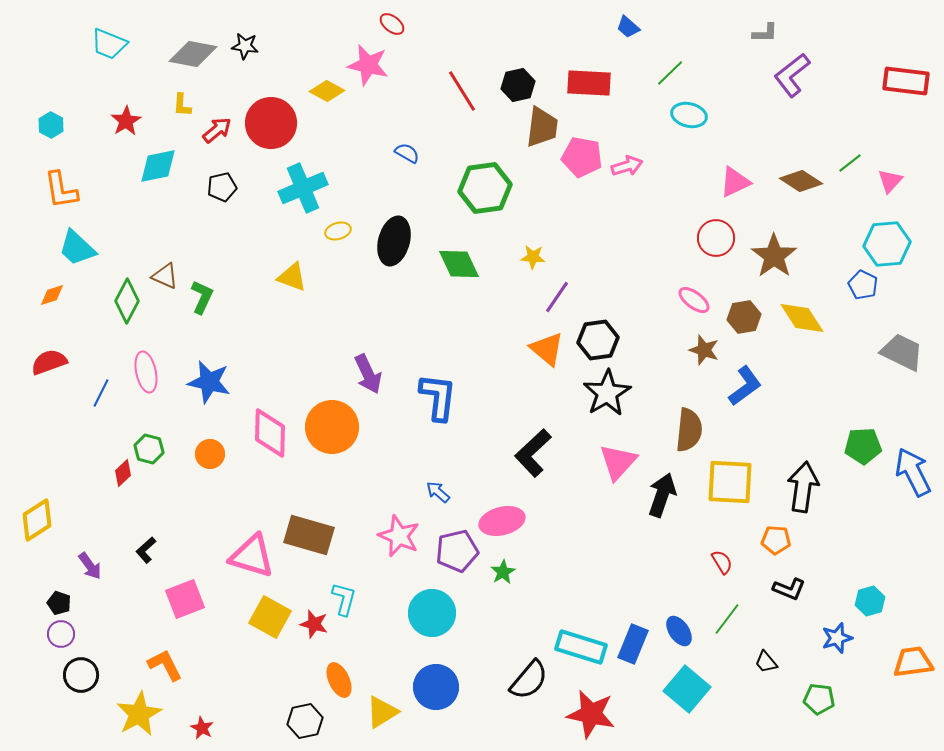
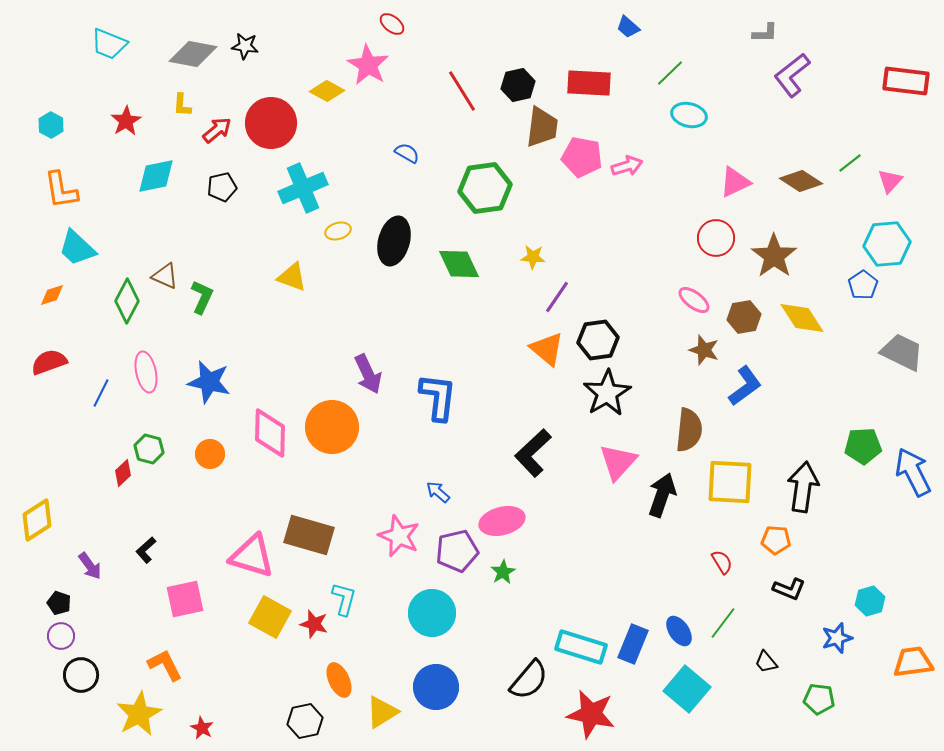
pink star at (368, 65): rotated 18 degrees clockwise
cyan diamond at (158, 166): moved 2 px left, 10 px down
blue pentagon at (863, 285): rotated 12 degrees clockwise
pink square at (185, 599): rotated 9 degrees clockwise
green line at (727, 619): moved 4 px left, 4 px down
purple circle at (61, 634): moved 2 px down
